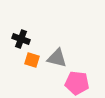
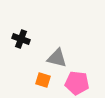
orange square: moved 11 px right, 20 px down
